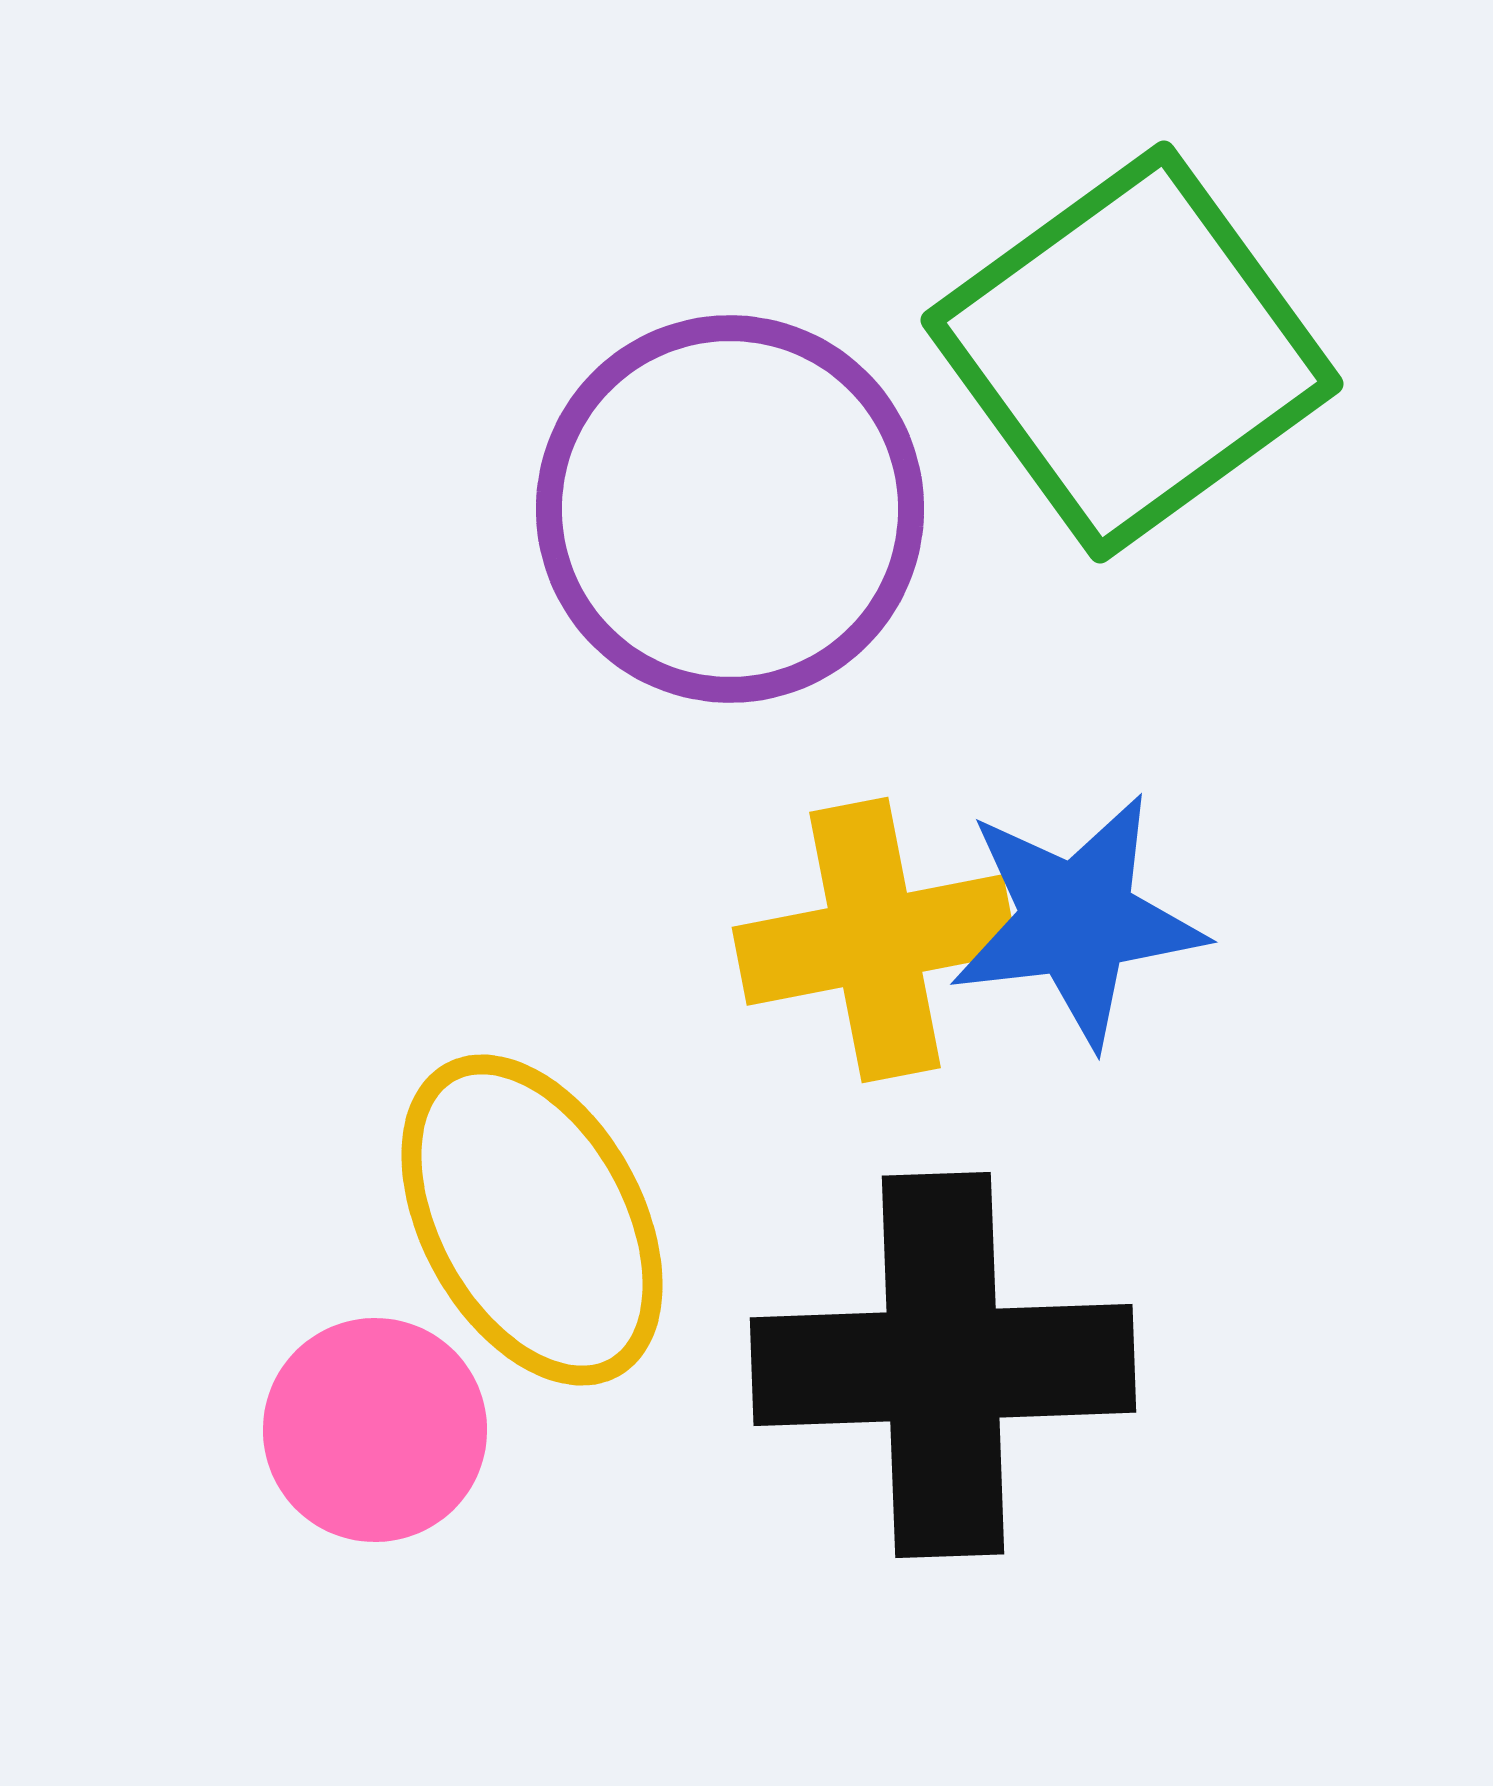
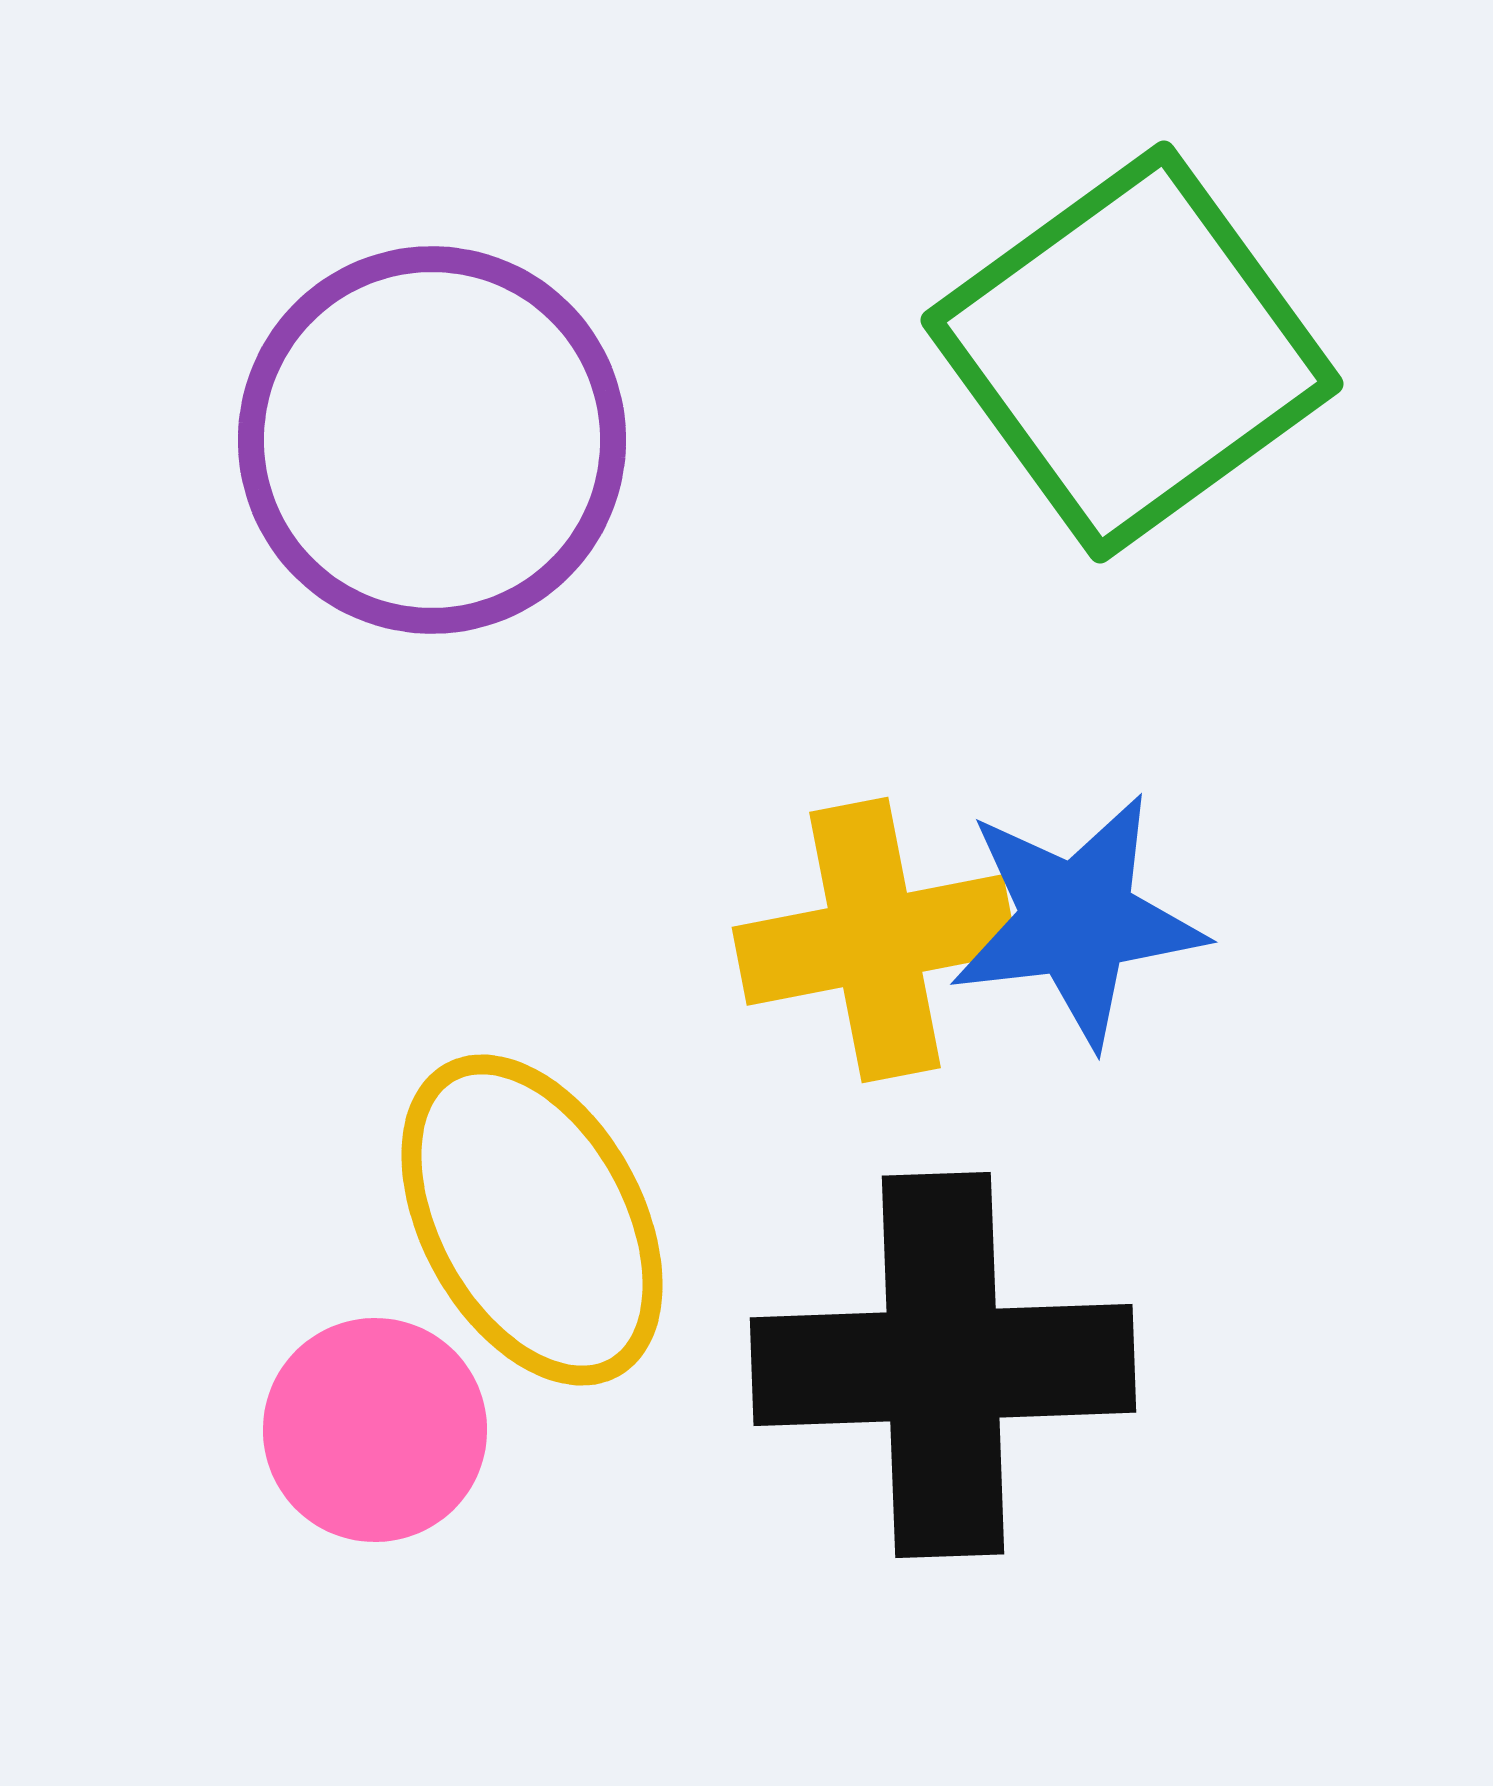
purple circle: moved 298 px left, 69 px up
